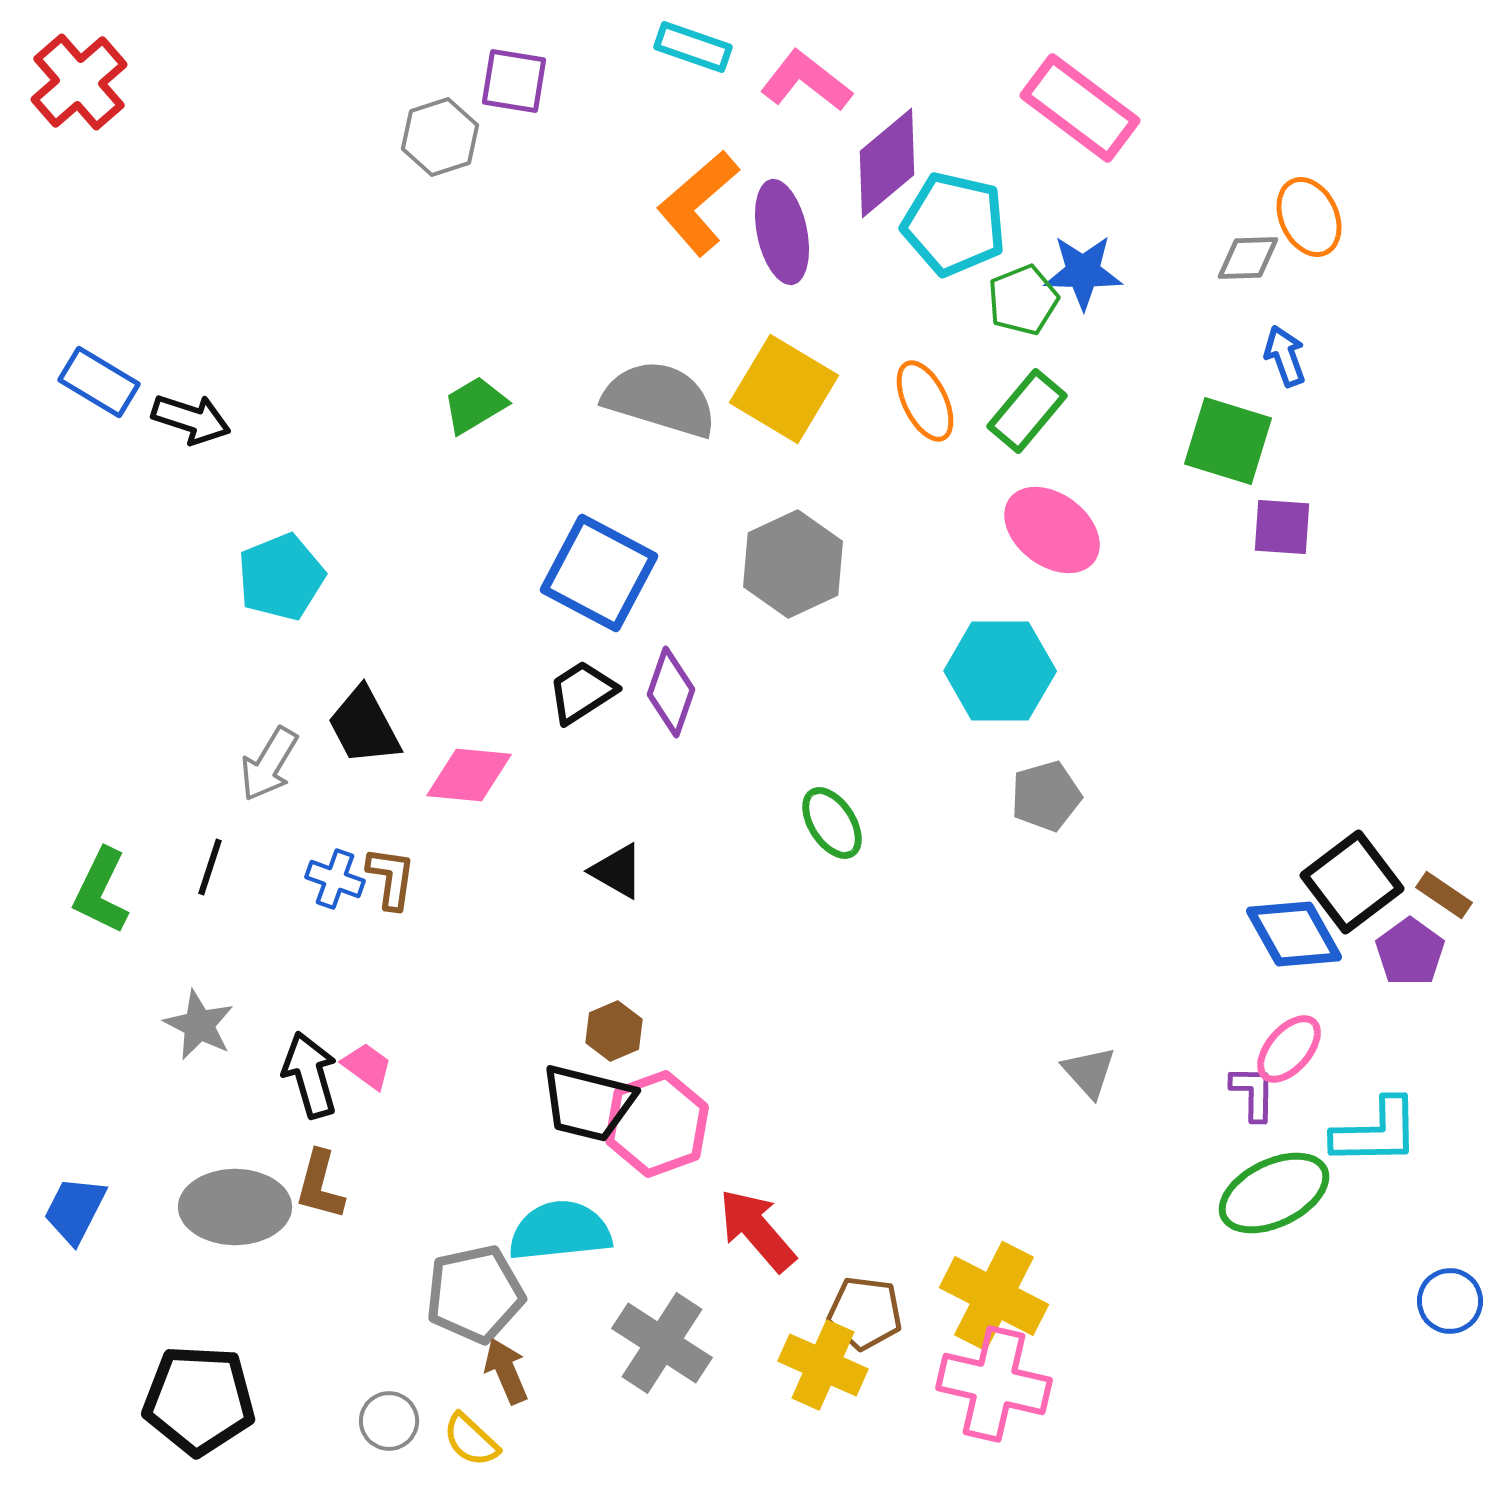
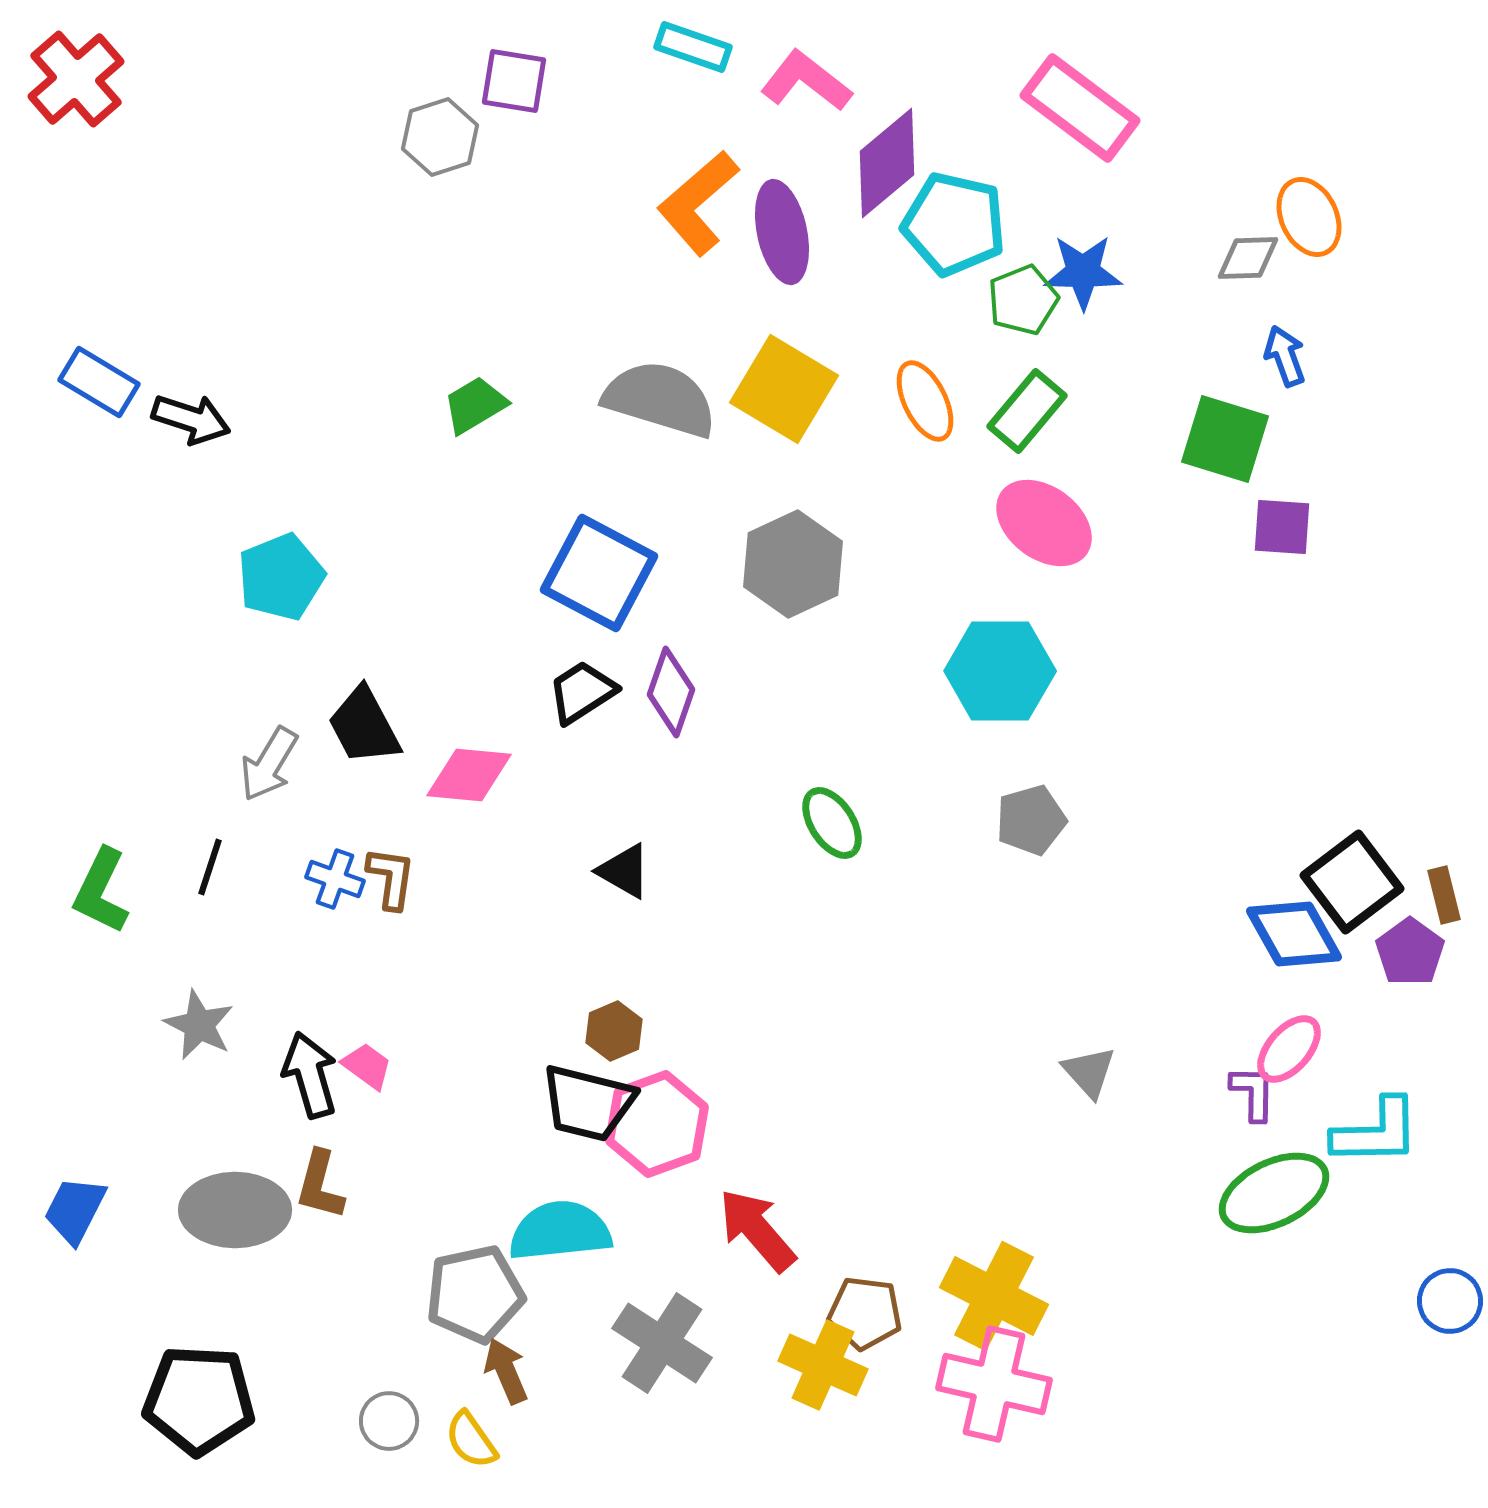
red cross at (79, 82): moved 3 px left, 3 px up
green square at (1228, 441): moved 3 px left, 2 px up
pink ellipse at (1052, 530): moved 8 px left, 7 px up
gray pentagon at (1046, 796): moved 15 px left, 24 px down
black triangle at (617, 871): moved 7 px right
brown rectangle at (1444, 895): rotated 42 degrees clockwise
gray ellipse at (235, 1207): moved 3 px down
yellow semicircle at (471, 1440): rotated 12 degrees clockwise
